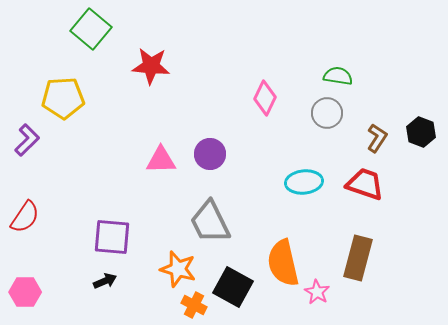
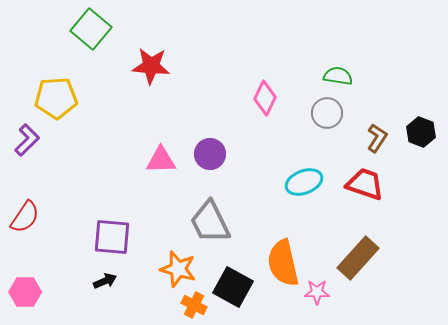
yellow pentagon: moved 7 px left
cyan ellipse: rotated 15 degrees counterclockwise
brown rectangle: rotated 27 degrees clockwise
pink star: rotated 30 degrees counterclockwise
